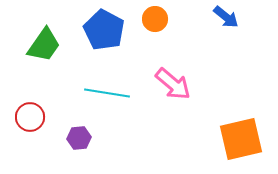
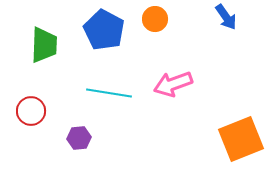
blue arrow: rotated 16 degrees clockwise
green trapezoid: rotated 33 degrees counterclockwise
pink arrow: rotated 120 degrees clockwise
cyan line: moved 2 px right
red circle: moved 1 px right, 6 px up
orange square: rotated 9 degrees counterclockwise
